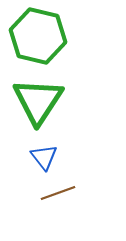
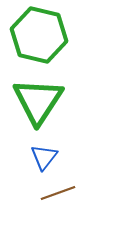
green hexagon: moved 1 px right, 1 px up
blue triangle: rotated 16 degrees clockwise
